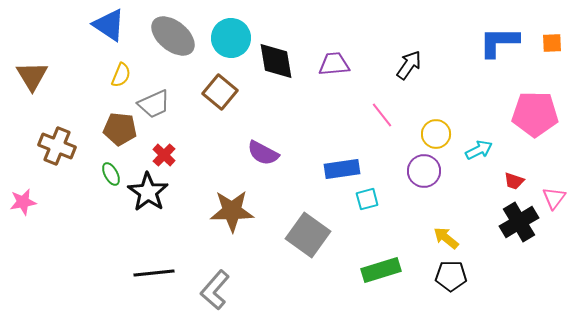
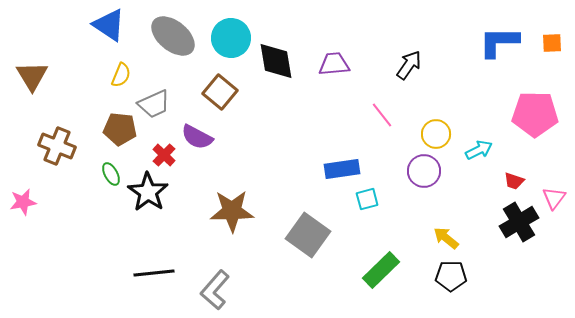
purple semicircle: moved 66 px left, 16 px up
green rectangle: rotated 27 degrees counterclockwise
